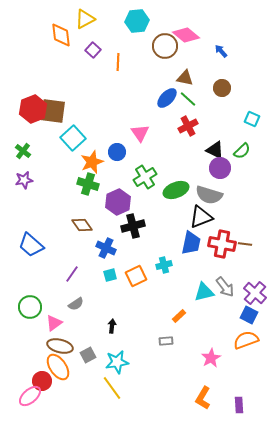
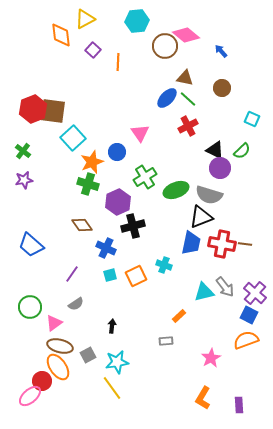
cyan cross at (164, 265): rotated 35 degrees clockwise
